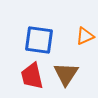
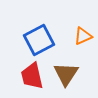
orange triangle: moved 2 px left
blue square: rotated 36 degrees counterclockwise
